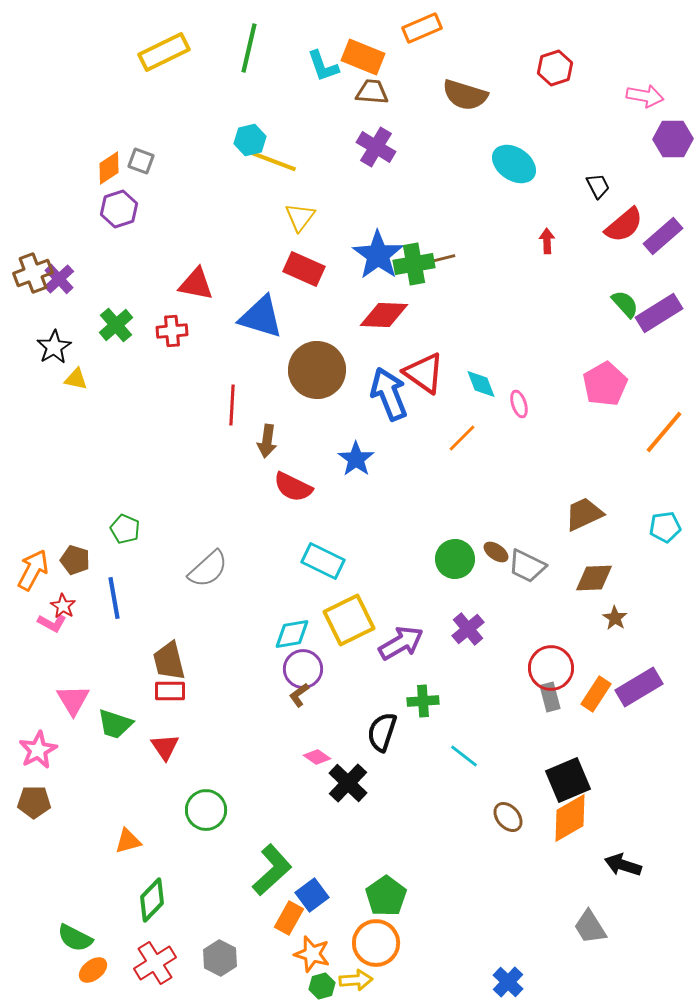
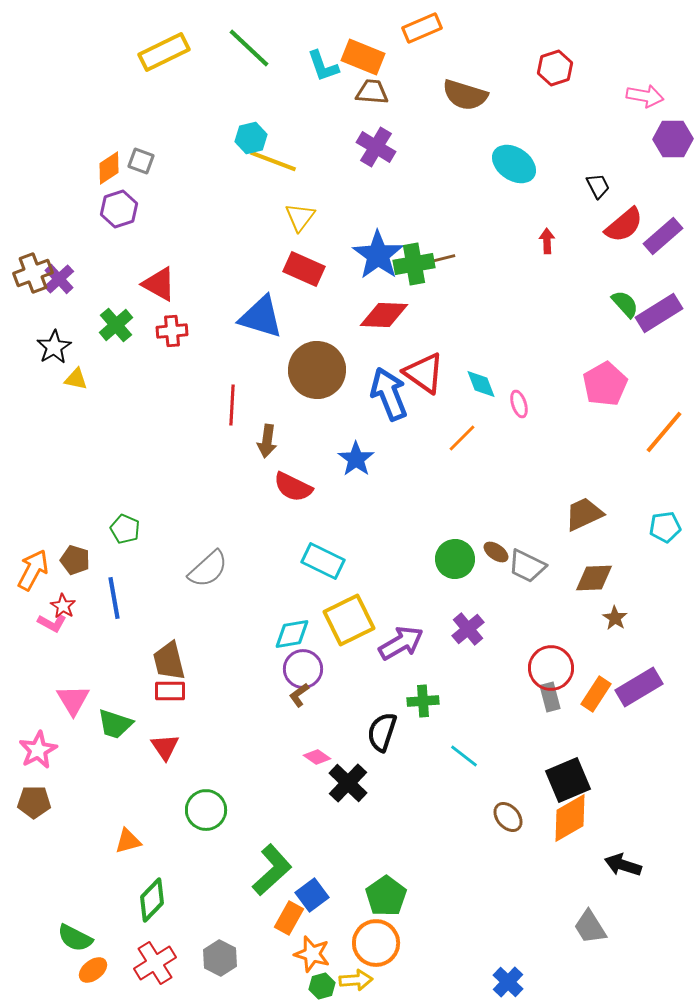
green line at (249, 48): rotated 60 degrees counterclockwise
cyan hexagon at (250, 140): moved 1 px right, 2 px up
red triangle at (196, 284): moved 37 px left; rotated 18 degrees clockwise
